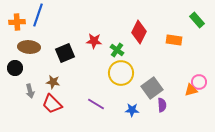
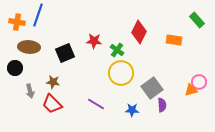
orange cross: rotated 14 degrees clockwise
